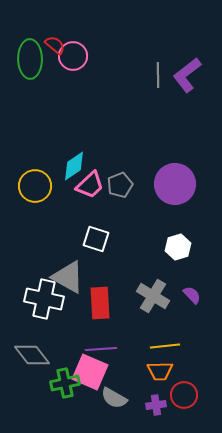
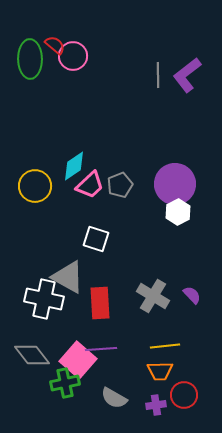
white hexagon: moved 35 px up; rotated 10 degrees counterclockwise
pink square: moved 12 px left, 12 px up; rotated 18 degrees clockwise
